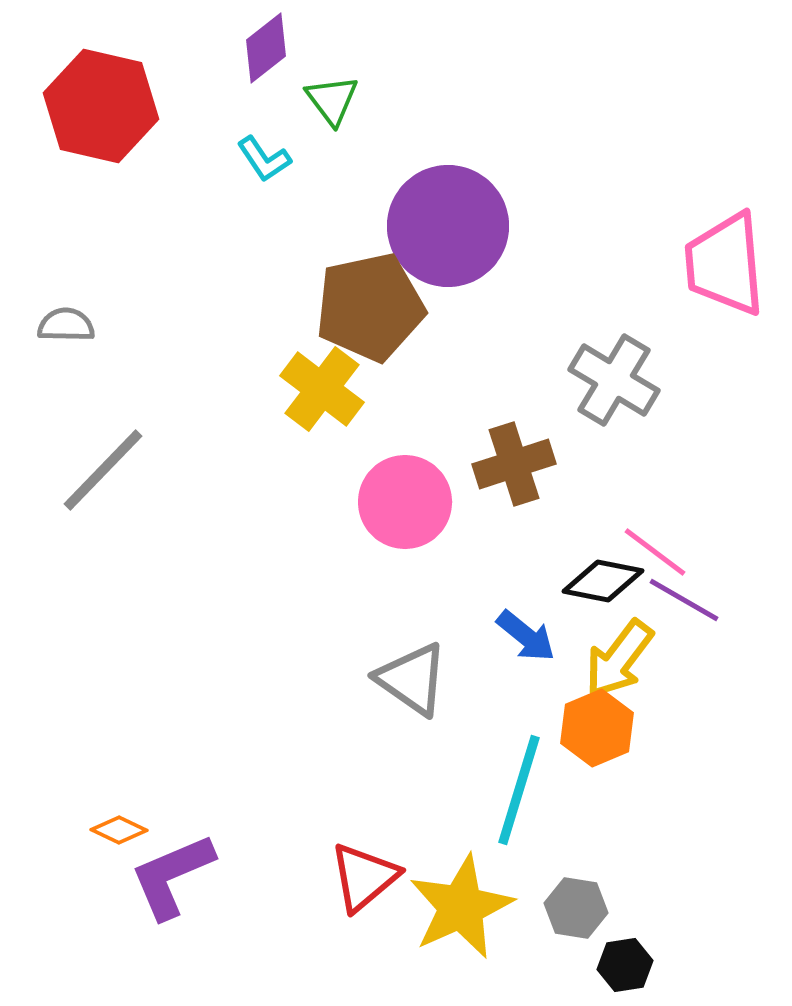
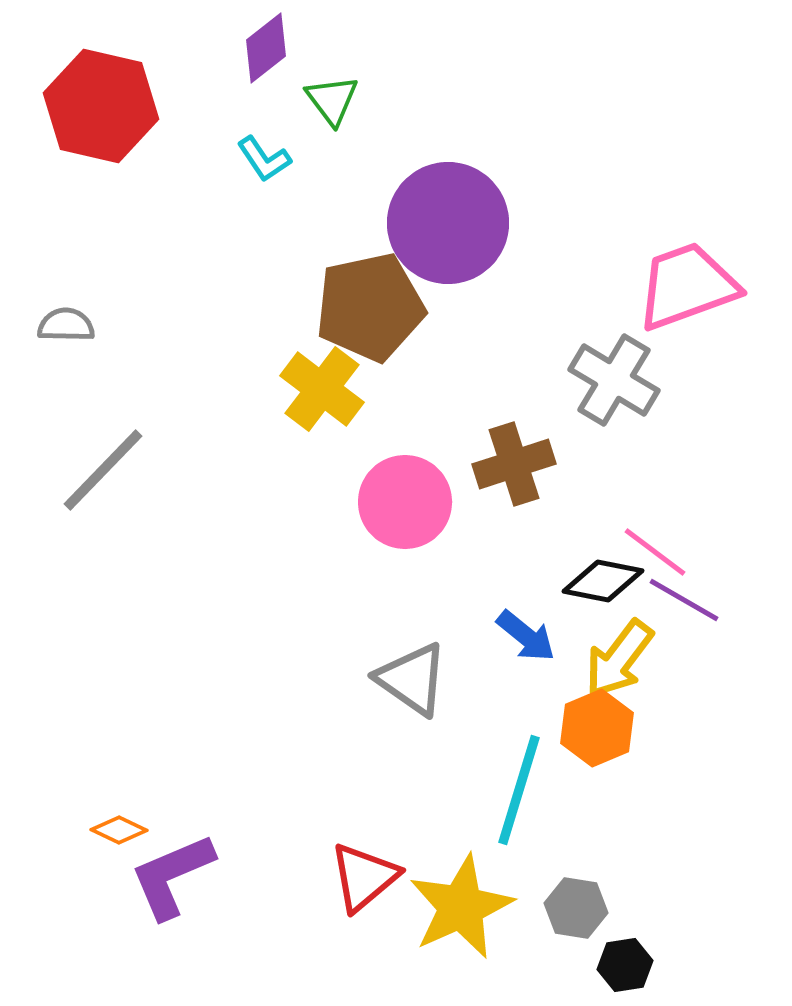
purple circle: moved 3 px up
pink trapezoid: moved 38 px left, 22 px down; rotated 75 degrees clockwise
